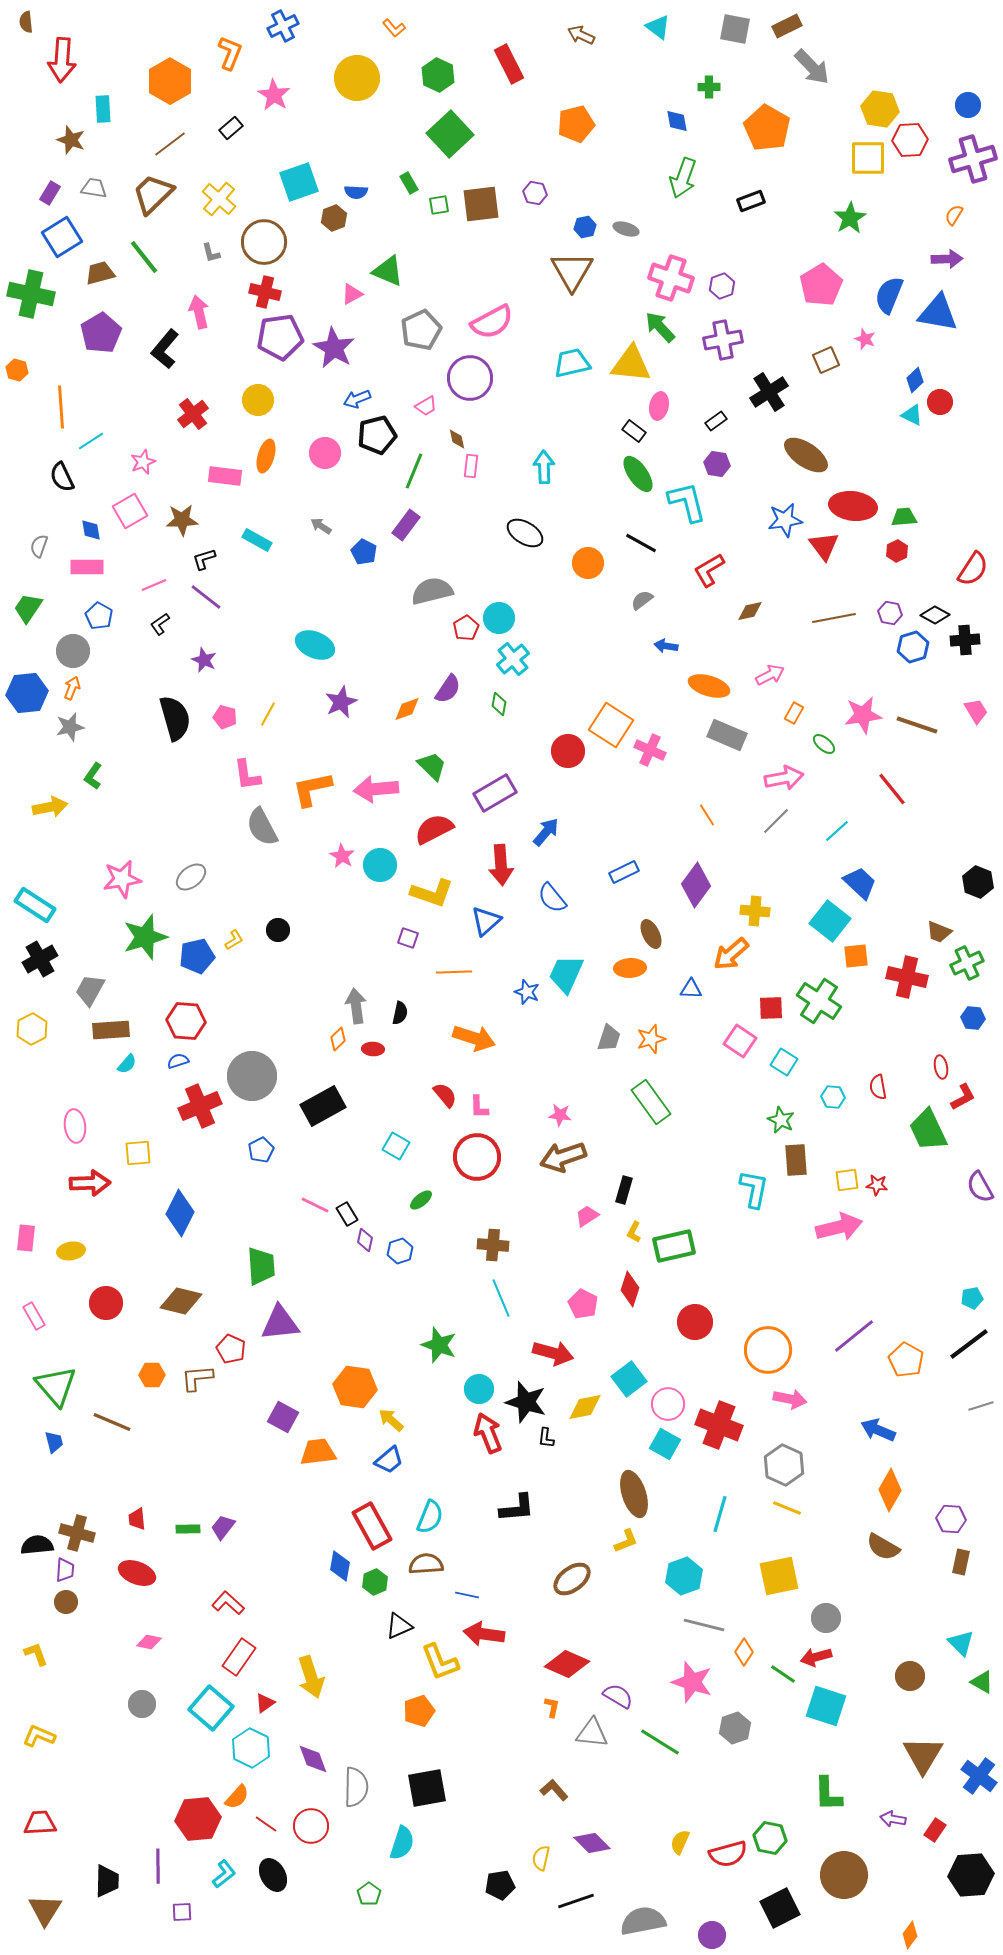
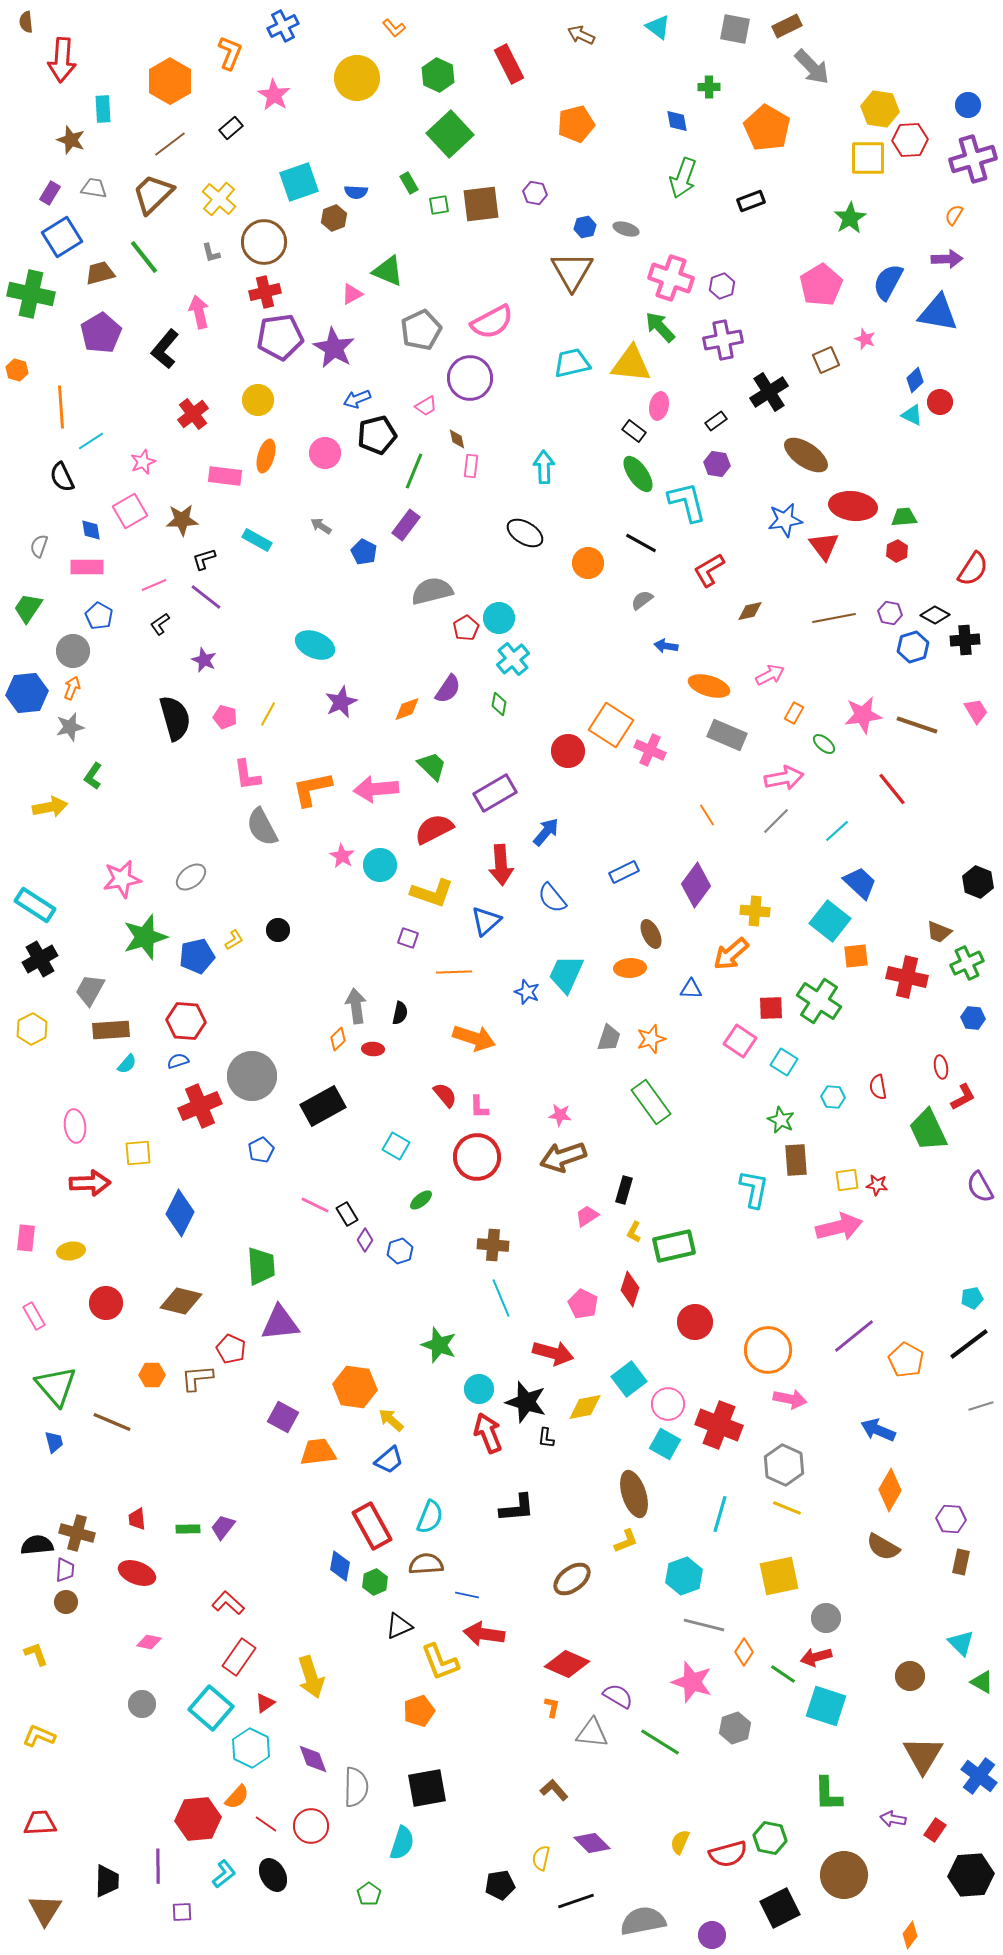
red cross at (265, 292): rotated 28 degrees counterclockwise
blue semicircle at (889, 295): moved 1 px left, 13 px up; rotated 6 degrees clockwise
purple diamond at (365, 1240): rotated 20 degrees clockwise
